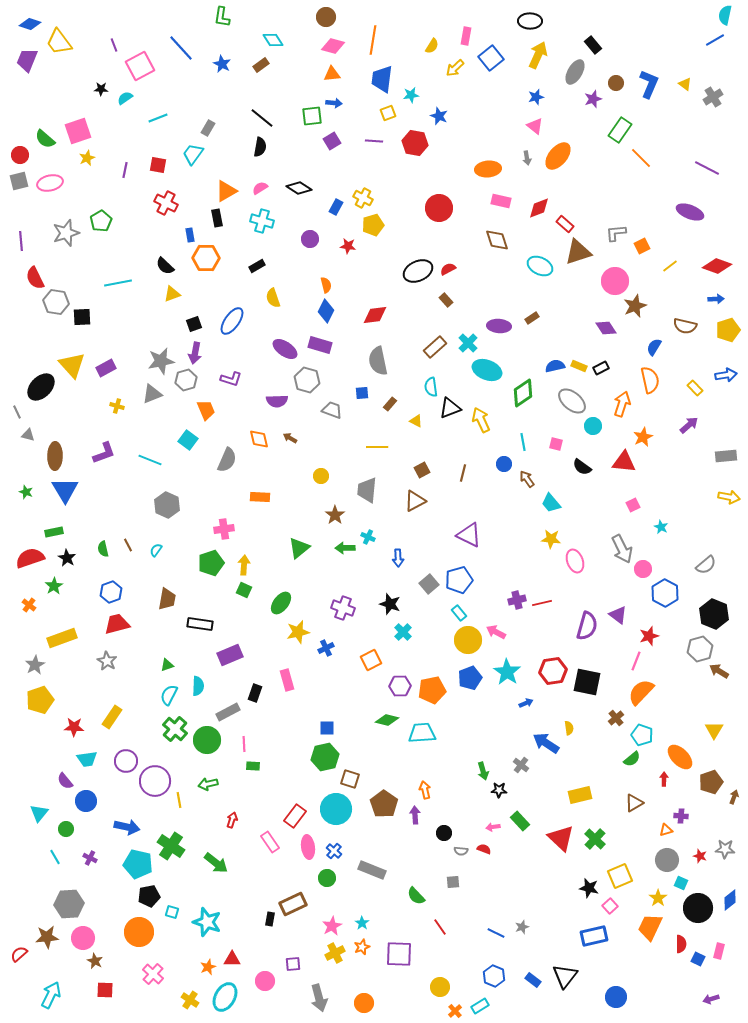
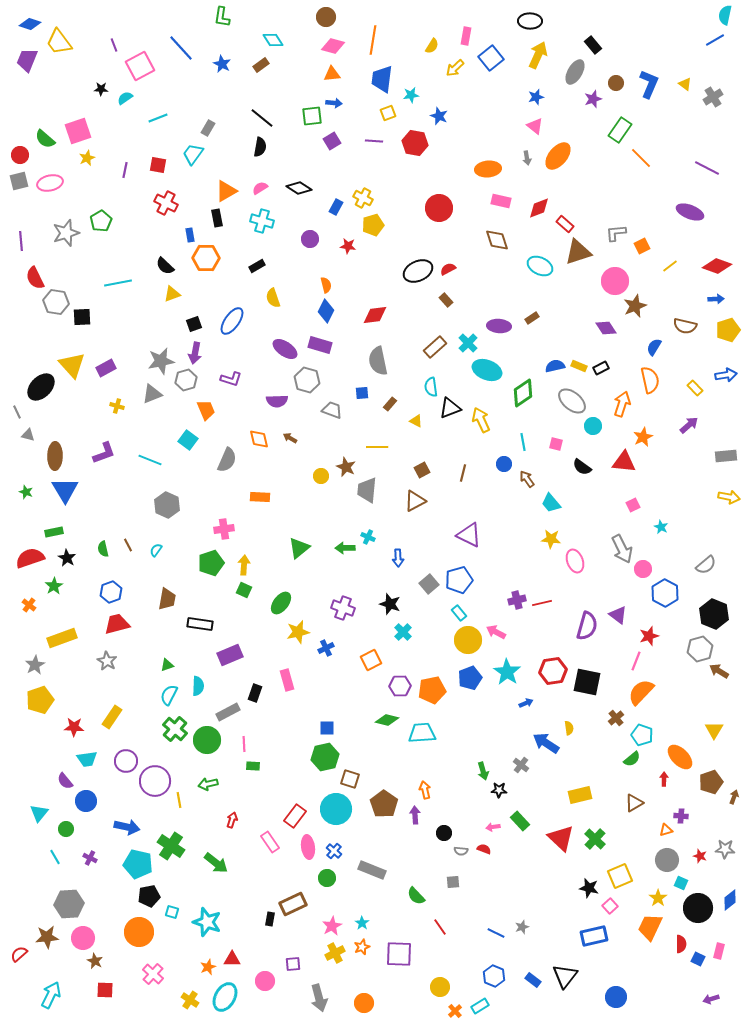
brown star at (335, 515): moved 11 px right, 48 px up; rotated 12 degrees counterclockwise
